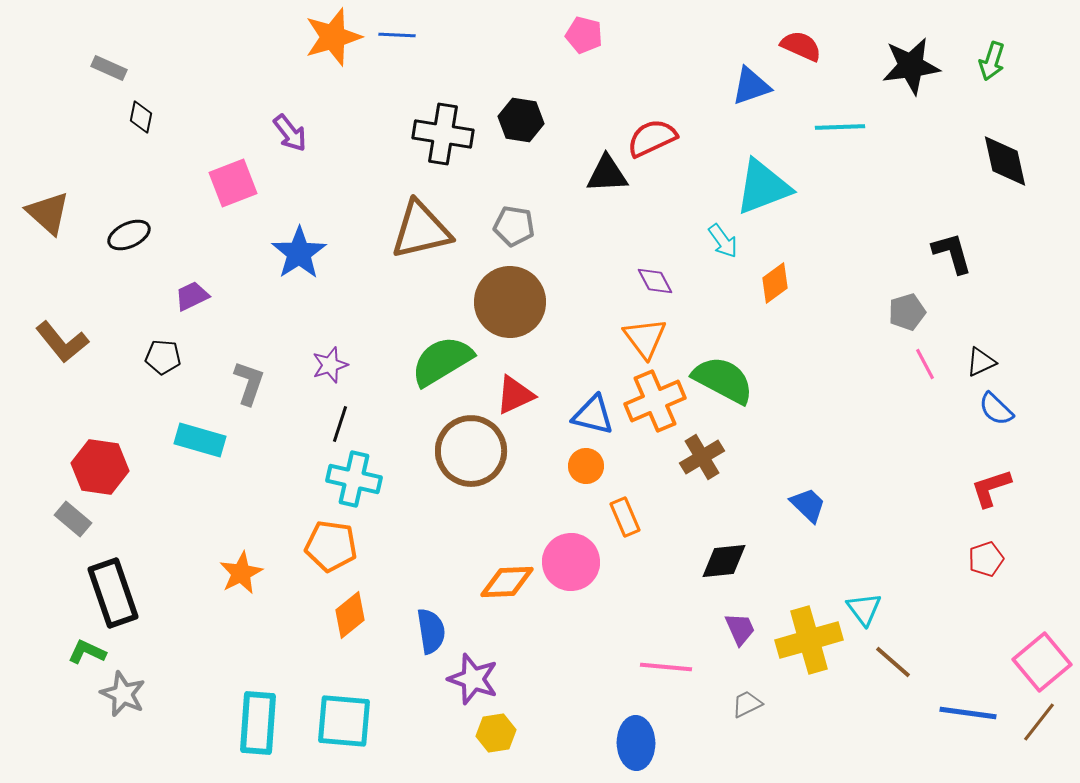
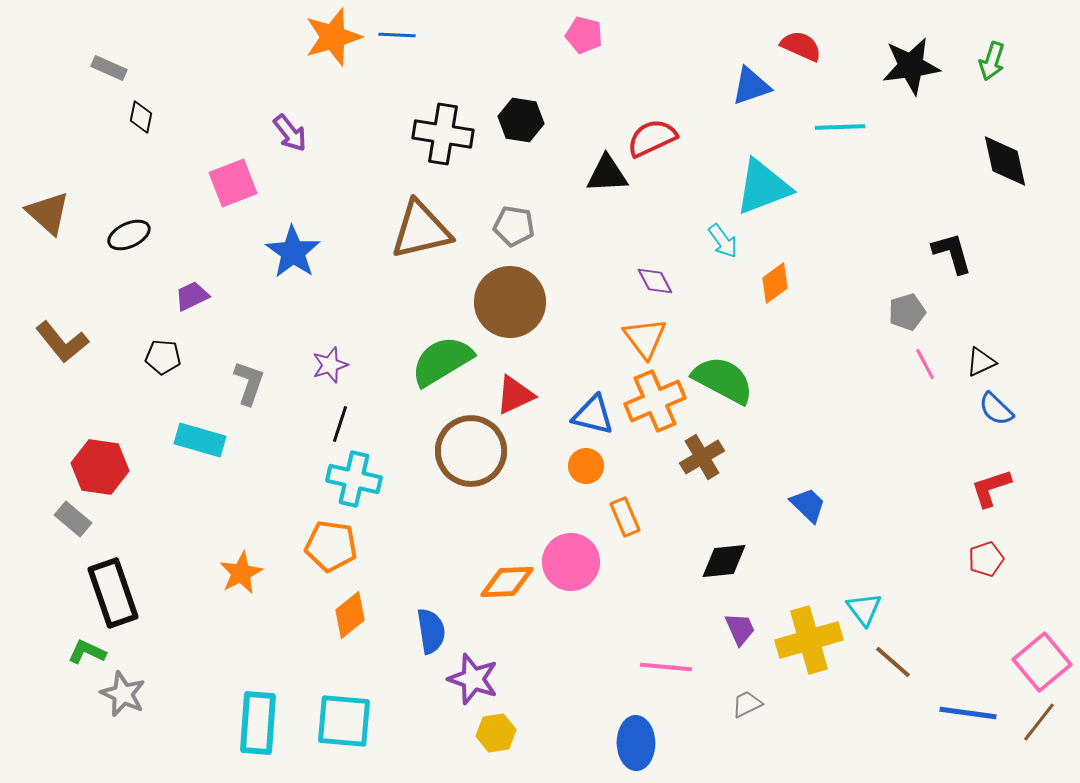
blue star at (299, 253): moved 6 px left, 1 px up; rotated 4 degrees counterclockwise
